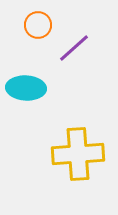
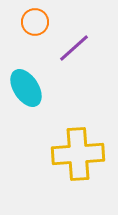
orange circle: moved 3 px left, 3 px up
cyan ellipse: rotated 54 degrees clockwise
